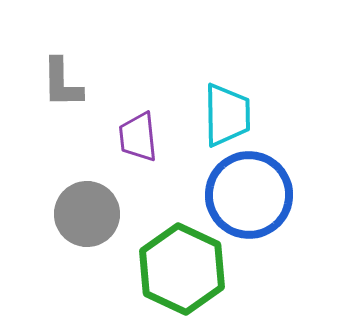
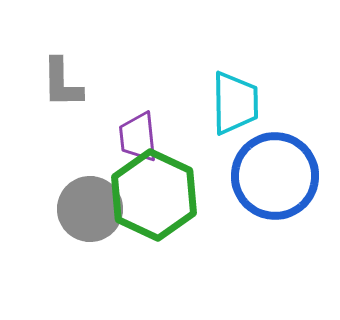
cyan trapezoid: moved 8 px right, 12 px up
blue circle: moved 26 px right, 19 px up
gray circle: moved 3 px right, 5 px up
green hexagon: moved 28 px left, 74 px up
